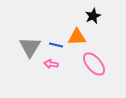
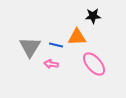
black star: rotated 21 degrees clockwise
